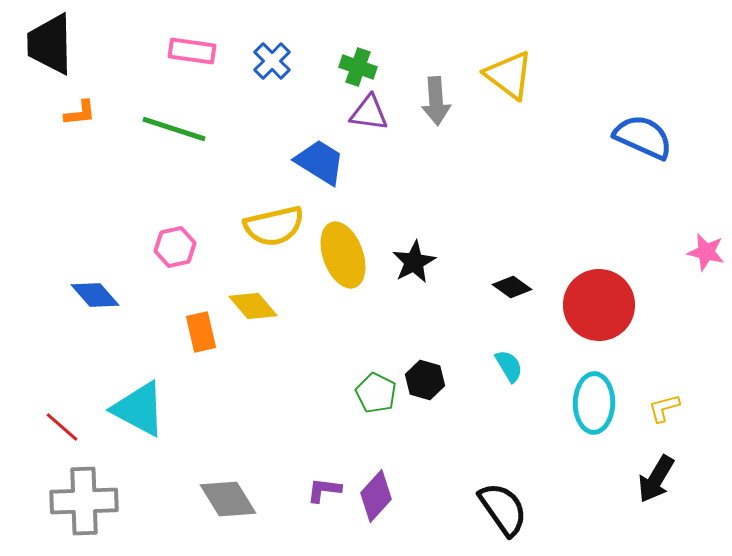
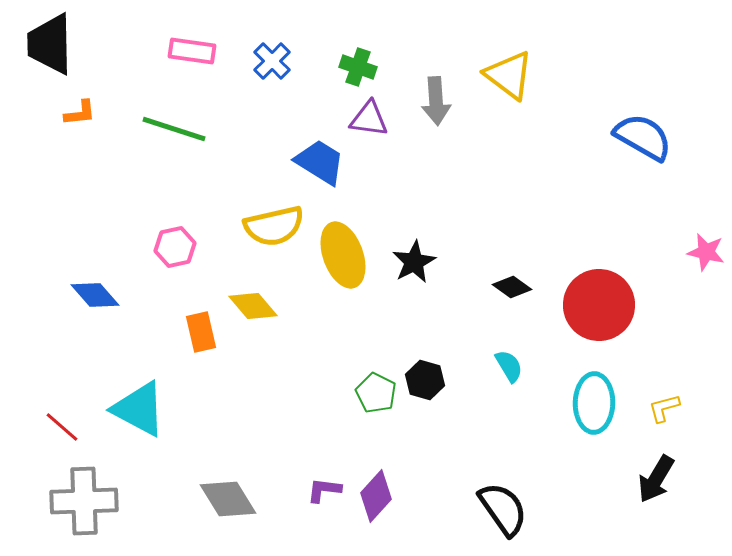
purple triangle: moved 6 px down
blue semicircle: rotated 6 degrees clockwise
